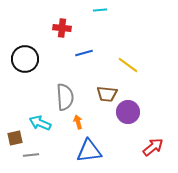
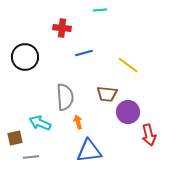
black circle: moved 2 px up
red arrow: moved 4 px left, 12 px up; rotated 115 degrees clockwise
gray line: moved 2 px down
